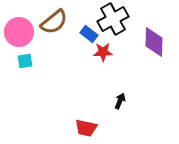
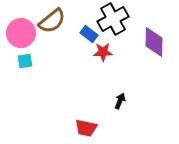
brown semicircle: moved 2 px left, 1 px up
pink circle: moved 2 px right, 1 px down
